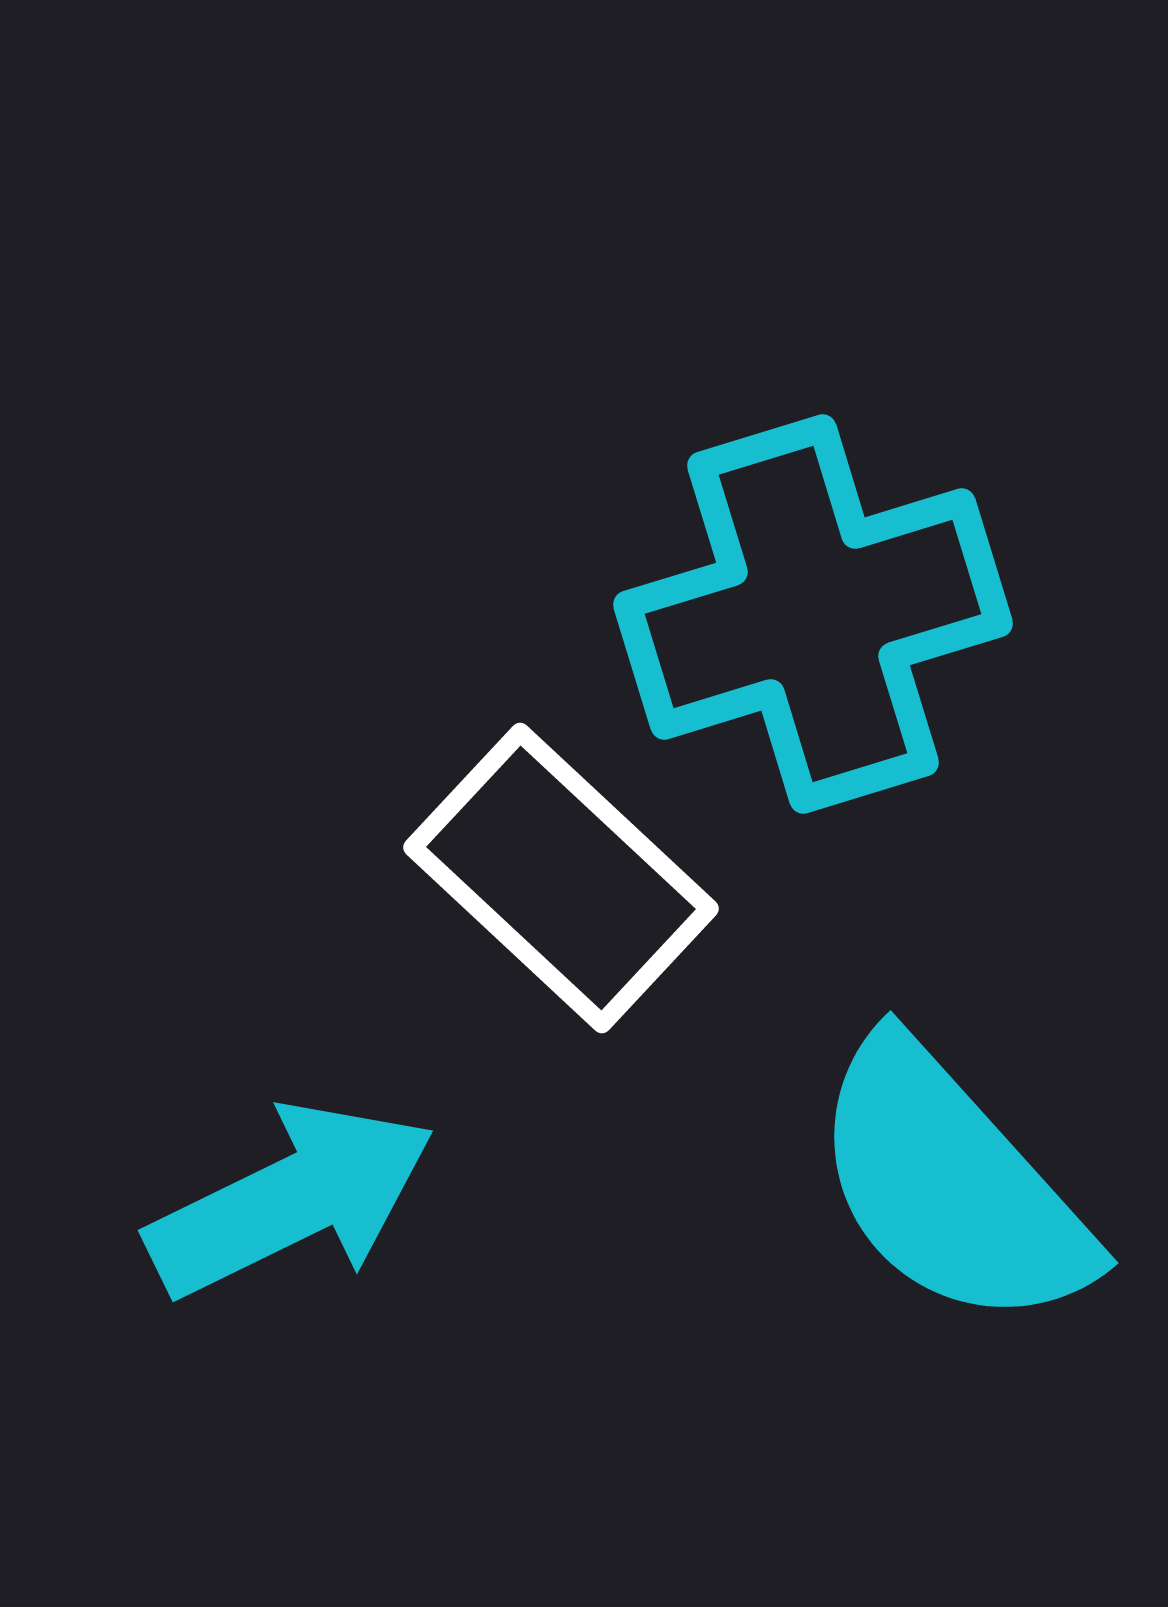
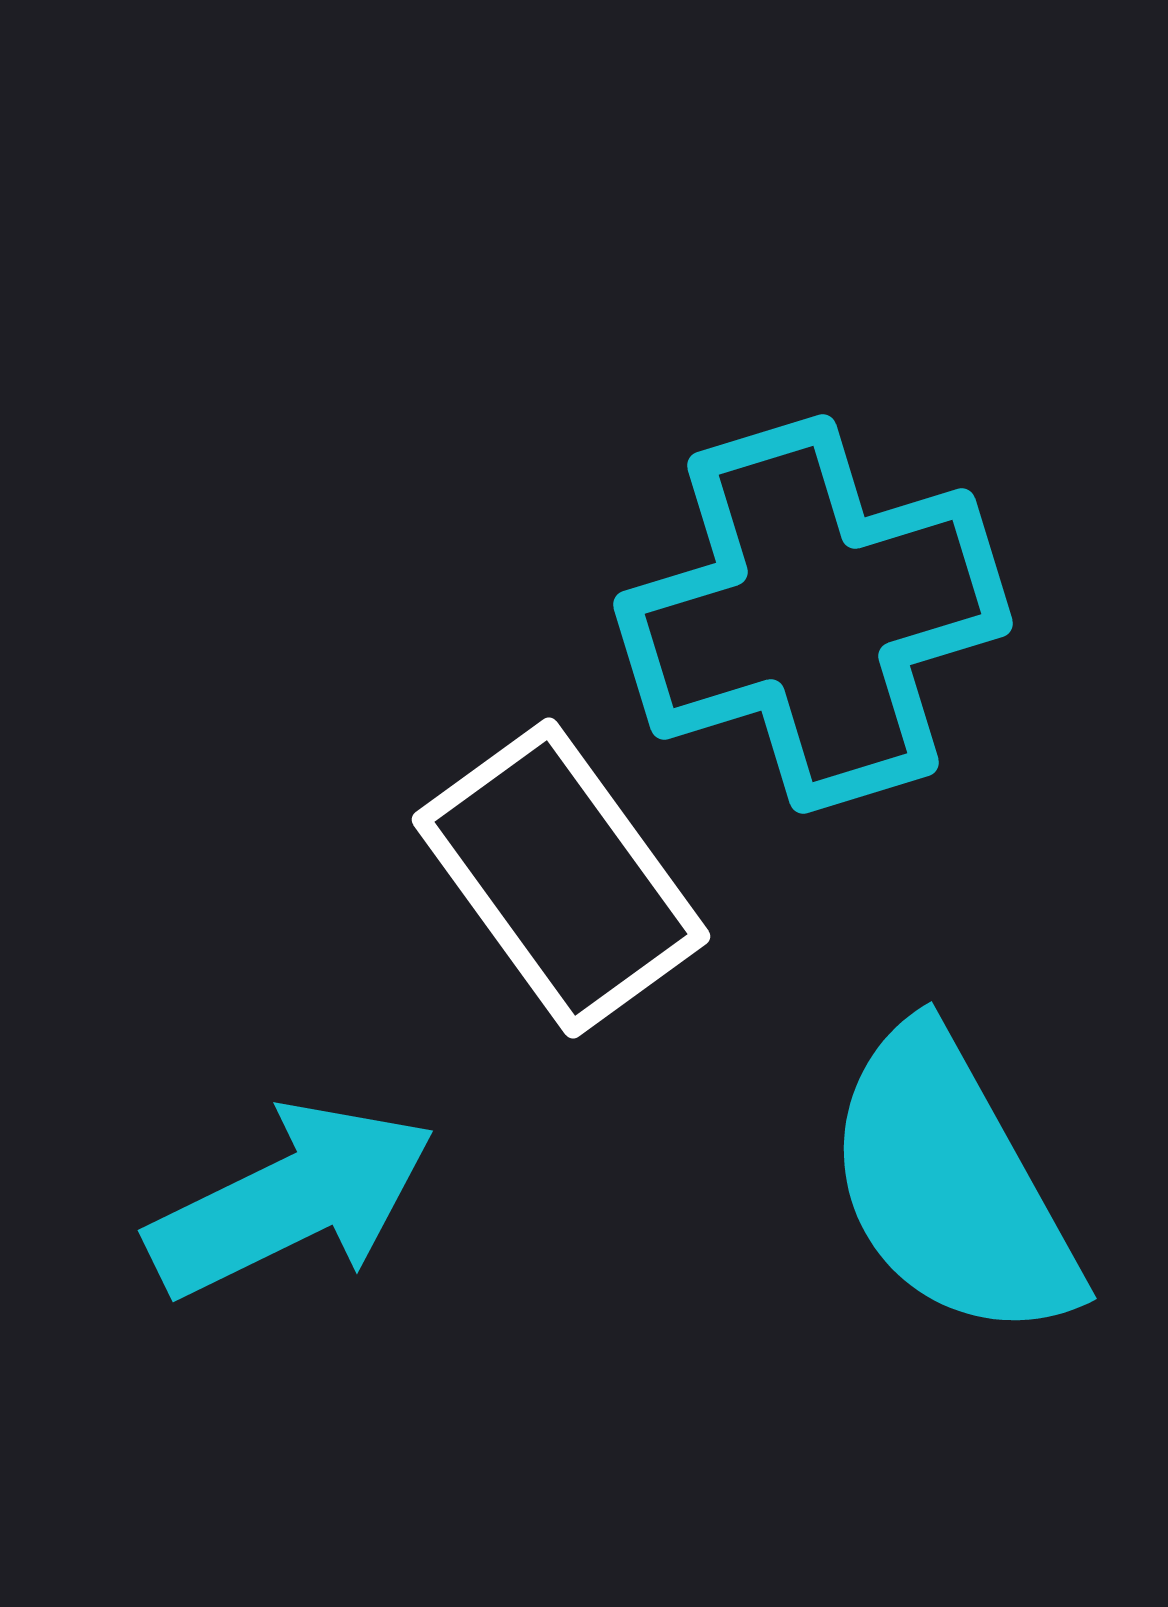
white rectangle: rotated 11 degrees clockwise
cyan semicircle: rotated 13 degrees clockwise
